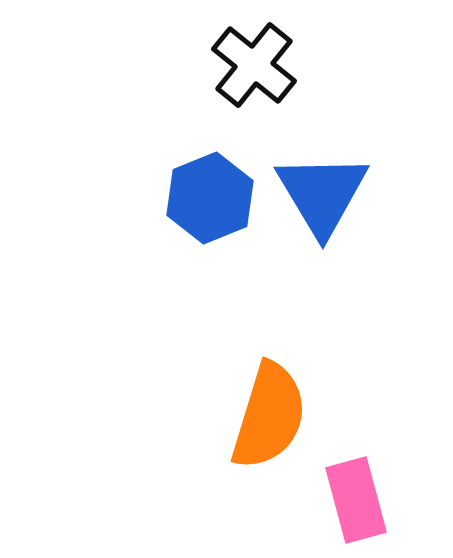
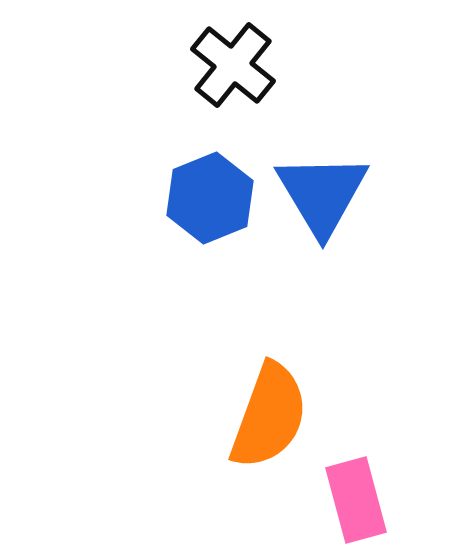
black cross: moved 21 px left
orange semicircle: rotated 3 degrees clockwise
